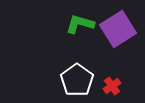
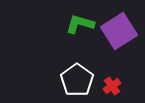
purple square: moved 1 px right, 2 px down
